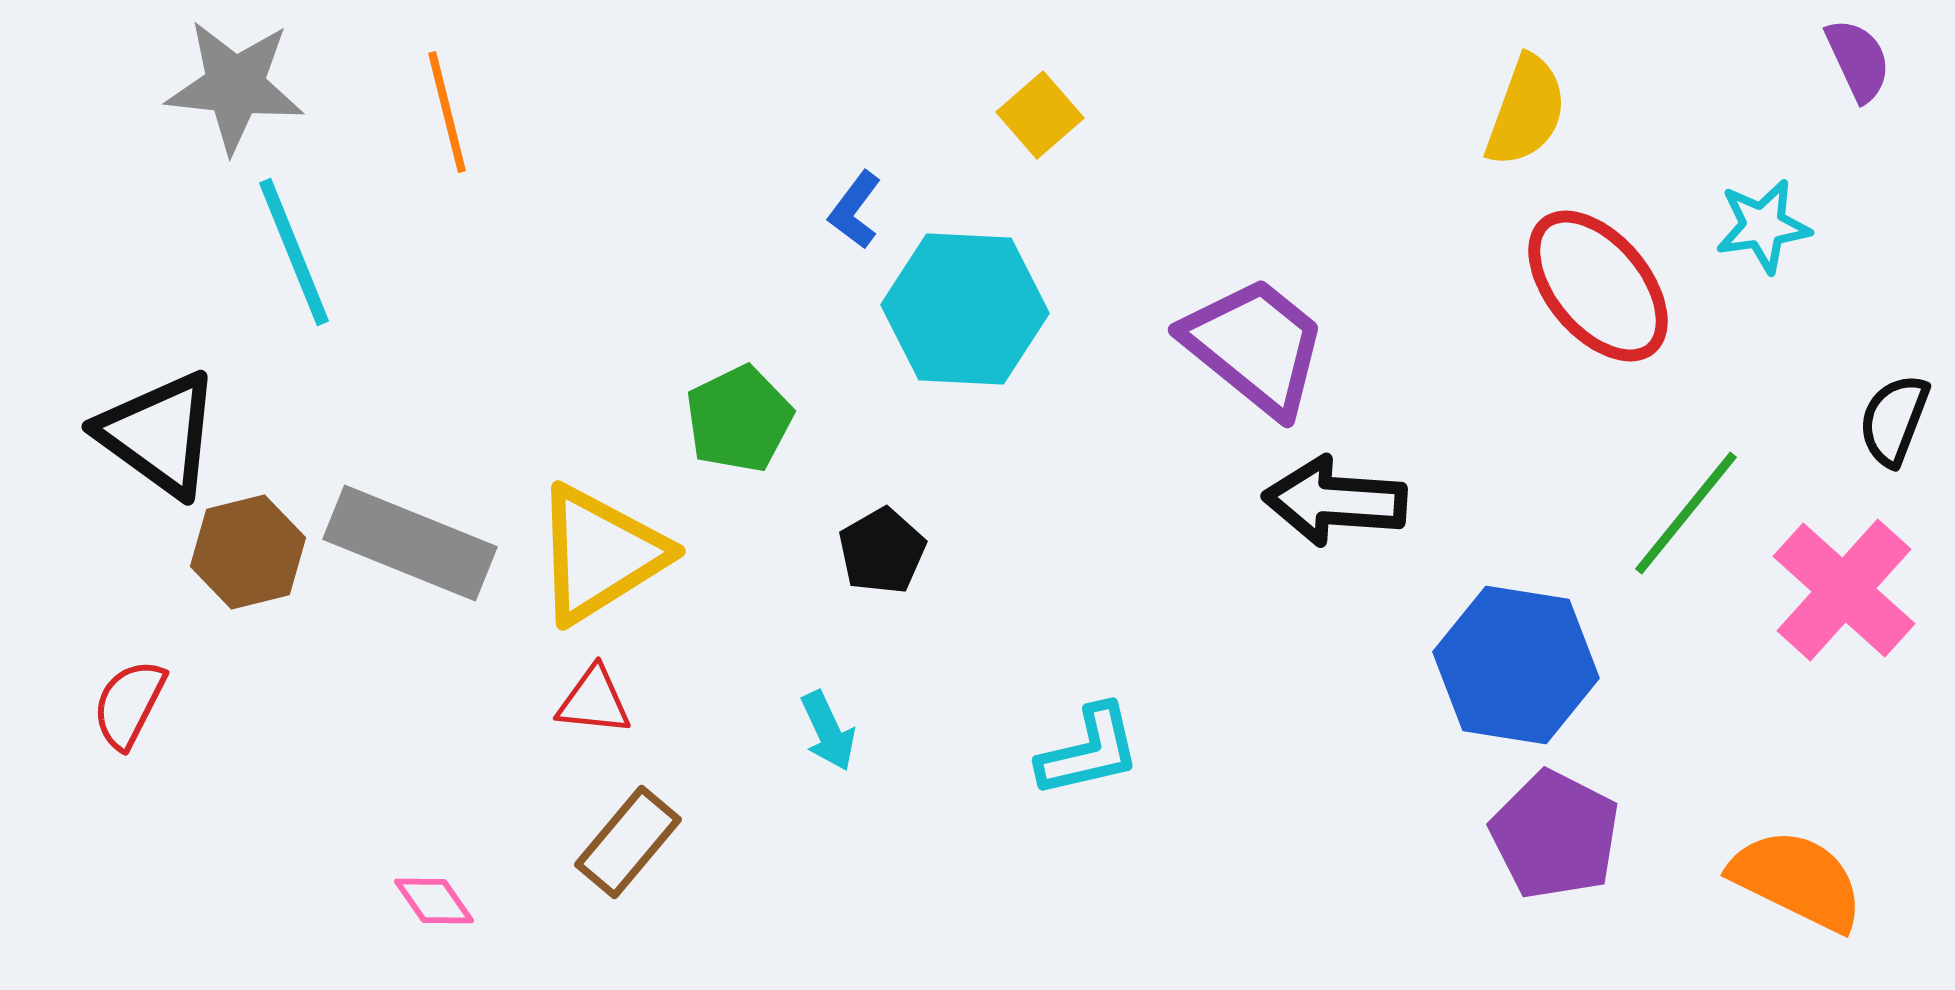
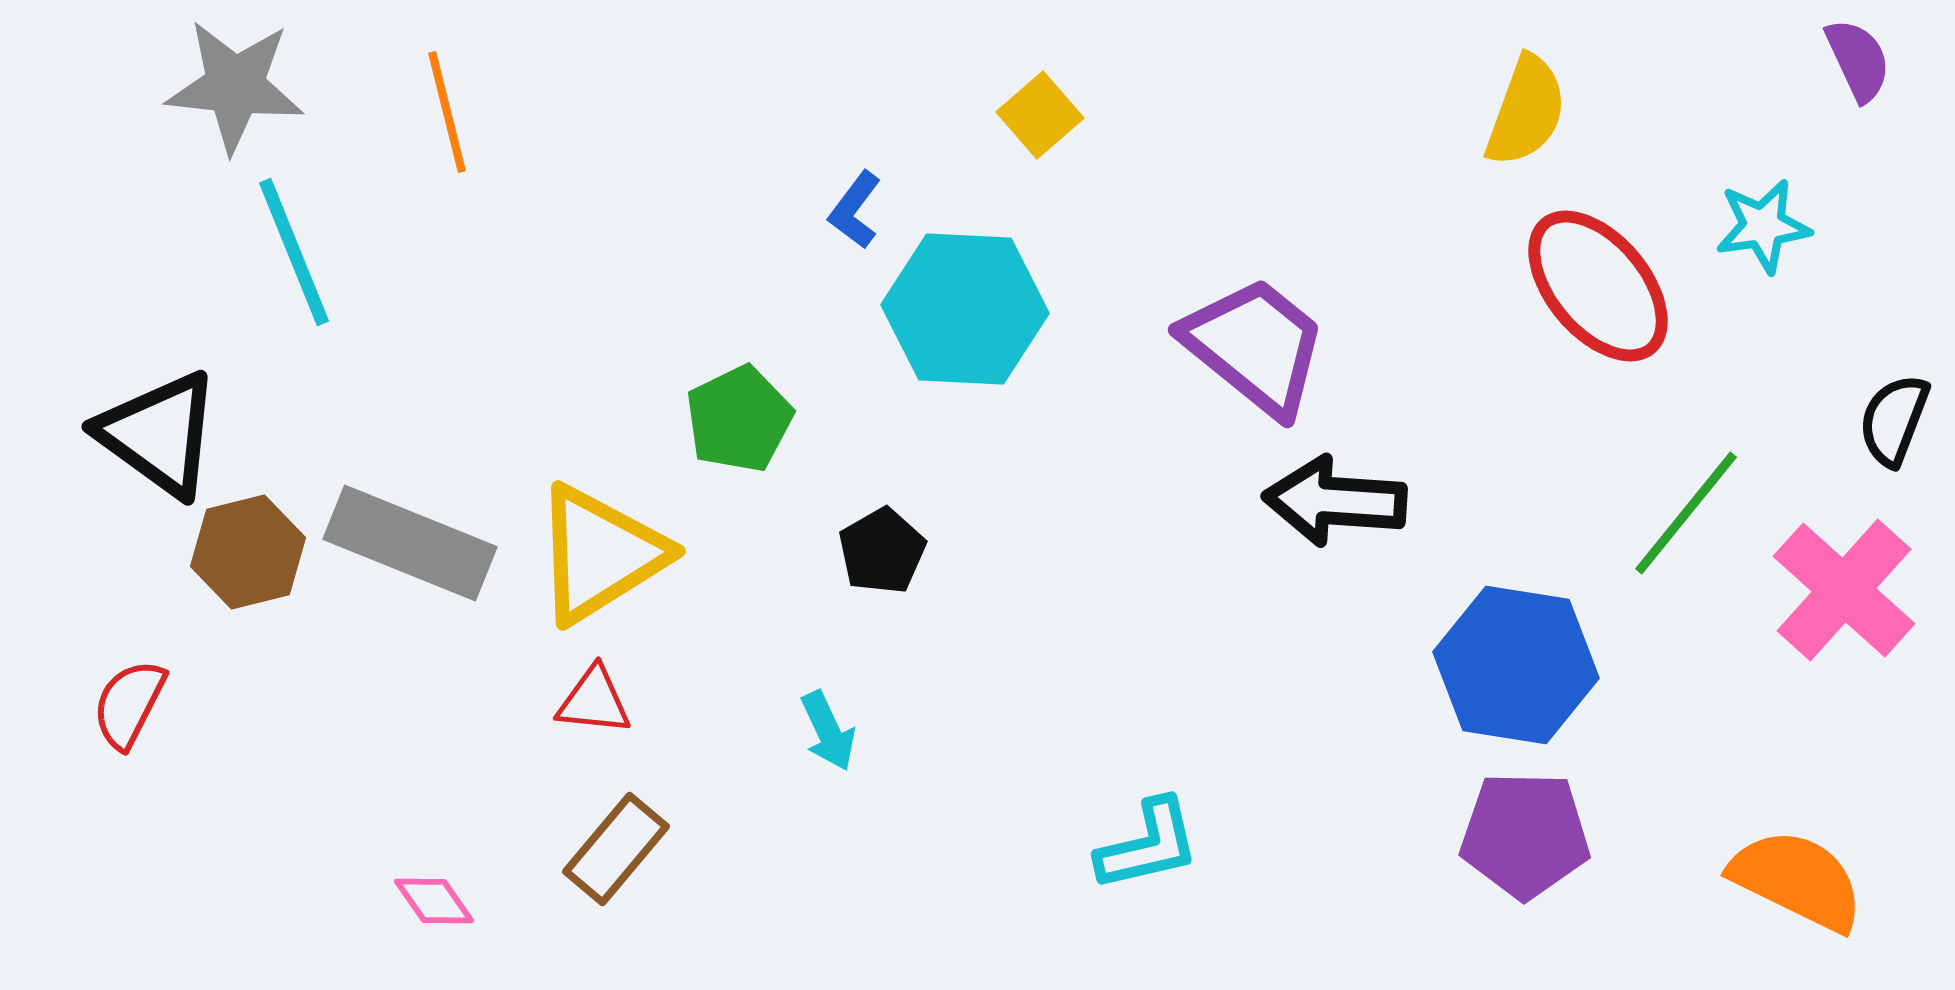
cyan L-shape: moved 59 px right, 94 px down
purple pentagon: moved 30 px left; rotated 26 degrees counterclockwise
brown rectangle: moved 12 px left, 7 px down
